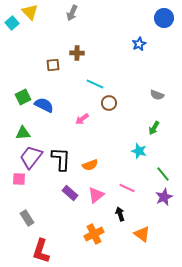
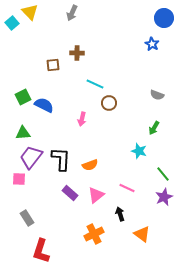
blue star: moved 13 px right; rotated 16 degrees counterclockwise
pink arrow: rotated 40 degrees counterclockwise
